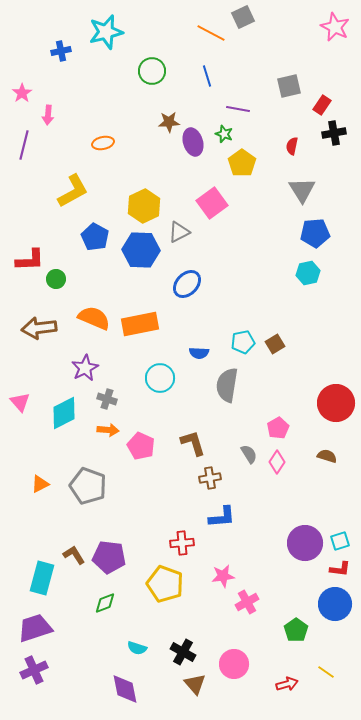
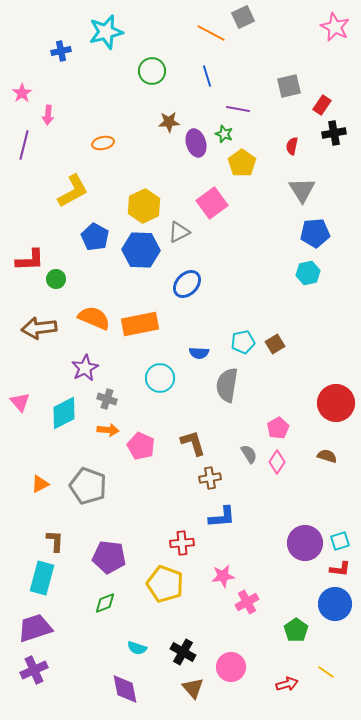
purple ellipse at (193, 142): moved 3 px right, 1 px down
brown L-shape at (74, 555): moved 19 px left, 14 px up; rotated 35 degrees clockwise
pink circle at (234, 664): moved 3 px left, 3 px down
brown triangle at (195, 684): moved 2 px left, 4 px down
